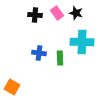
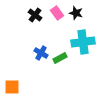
black cross: rotated 32 degrees clockwise
cyan cross: moved 1 px right; rotated 10 degrees counterclockwise
blue cross: moved 2 px right; rotated 24 degrees clockwise
green rectangle: rotated 64 degrees clockwise
orange square: rotated 28 degrees counterclockwise
